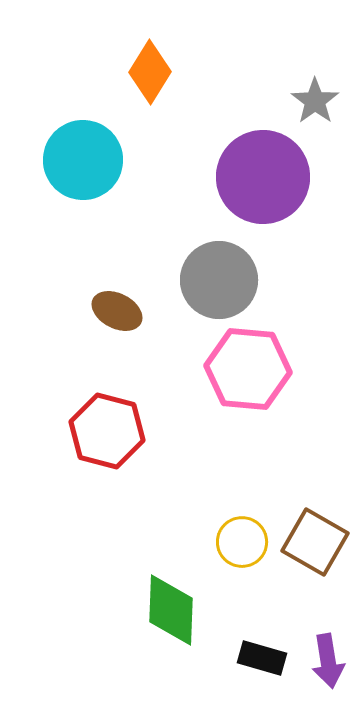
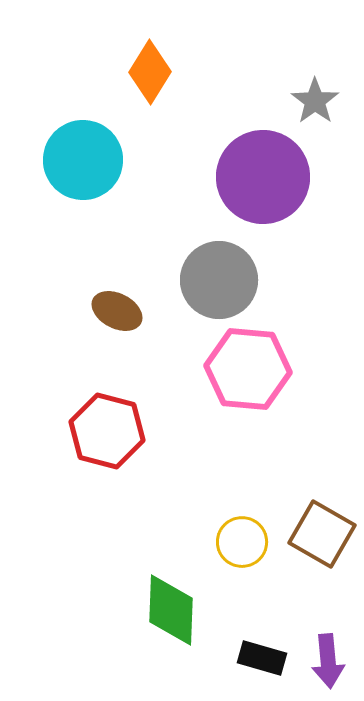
brown square: moved 7 px right, 8 px up
purple arrow: rotated 4 degrees clockwise
